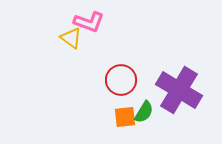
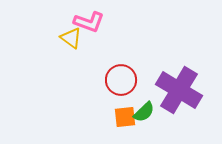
green semicircle: rotated 15 degrees clockwise
